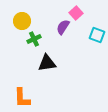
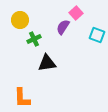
yellow circle: moved 2 px left, 1 px up
